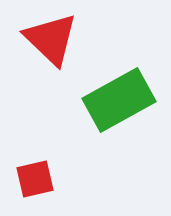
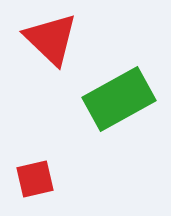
green rectangle: moved 1 px up
